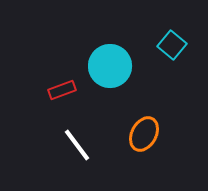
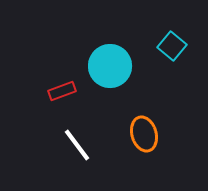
cyan square: moved 1 px down
red rectangle: moved 1 px down
orange ellipse: rotated 44 degrees counterclockwise
